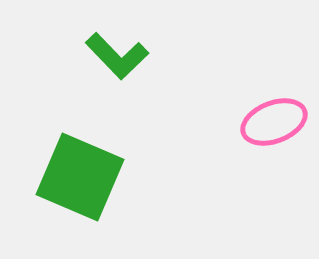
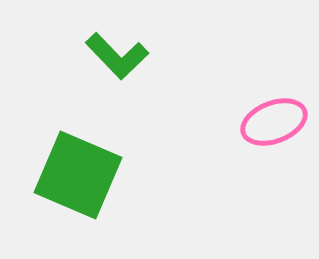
green square: moved 2 px left, 2 px up
